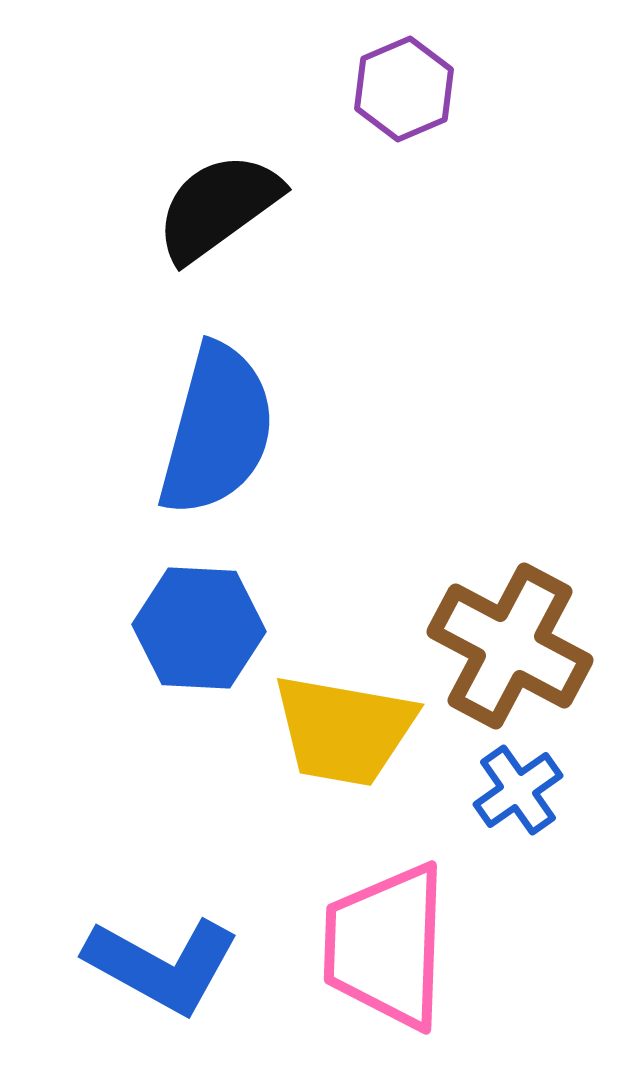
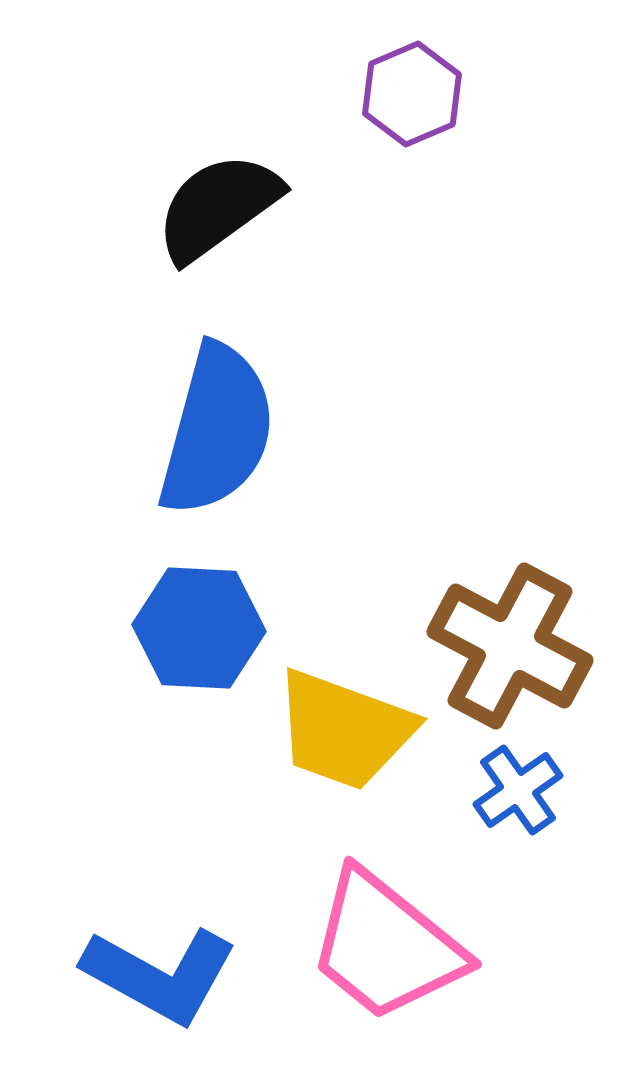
purple hexagon: moved 8 px right, 5 px down
yellow trapezoid: rotated 10 degrees clockwise
pink trapezoid: rotated 53 degrees counterclockwise
blue L-shape: moved 2 px left, 10 px down
